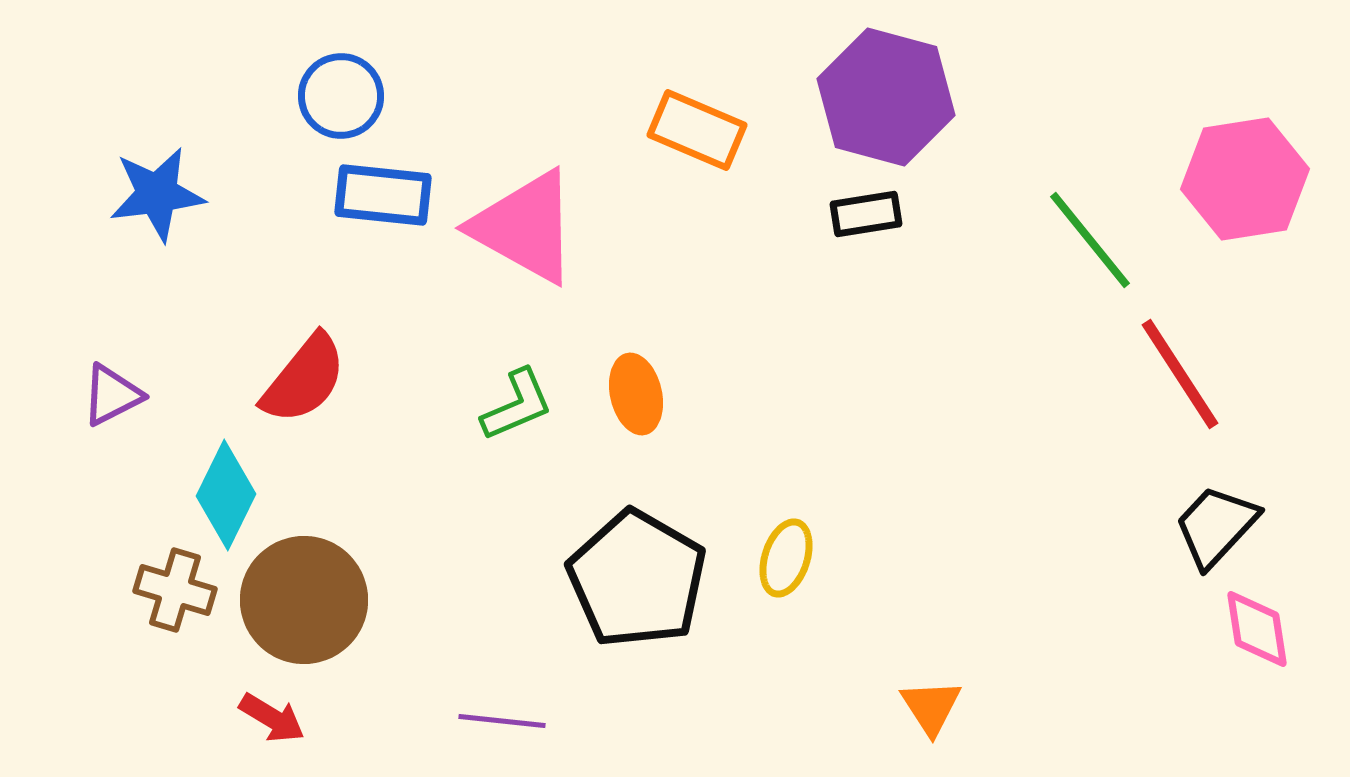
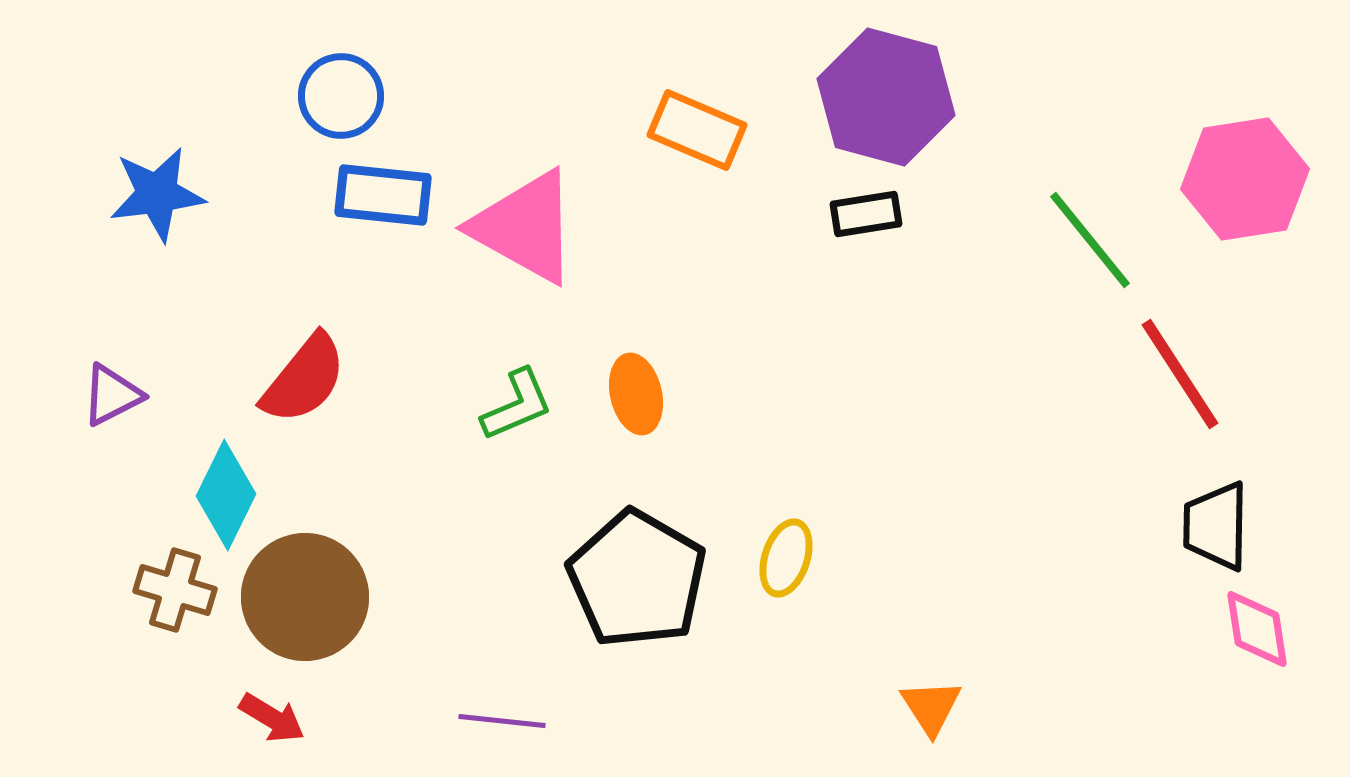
black trapezoid: rotated 42 degrees counterclockwise
brown circle: moved 1 px right, 3 px up
